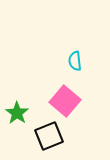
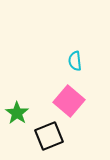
pink square: moved 4 px right
